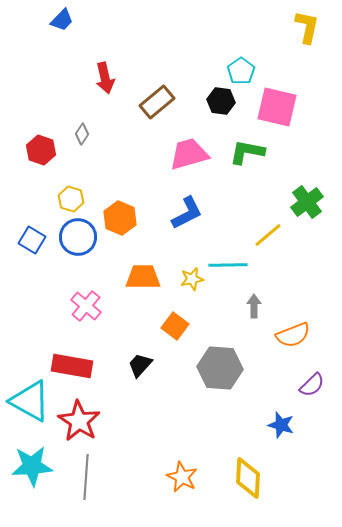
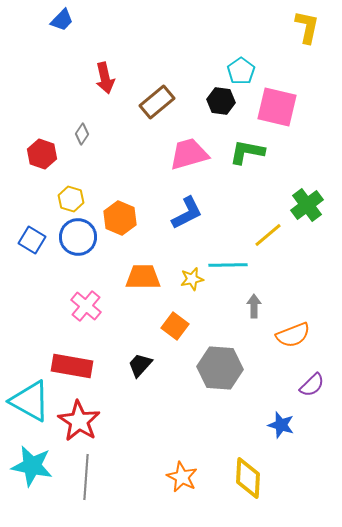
red hexagon: moved 1 px right, 4 px down
green cross: moved 3 px down
cyan star: rotated 15 degrees clockwise
